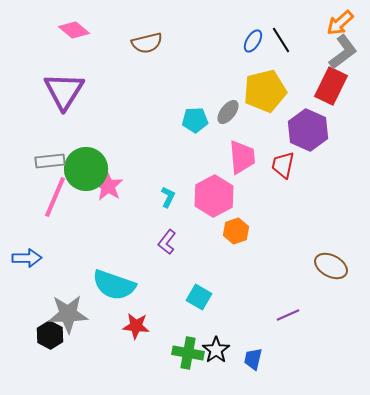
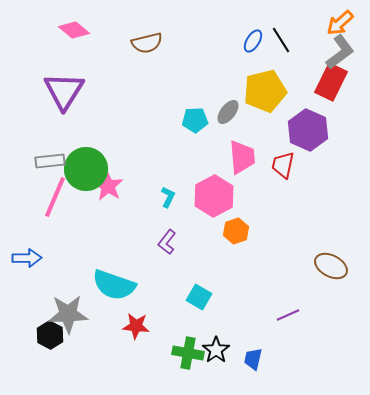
gray L-shape: moved 3 px left
red rectangle: moved 4 px up
